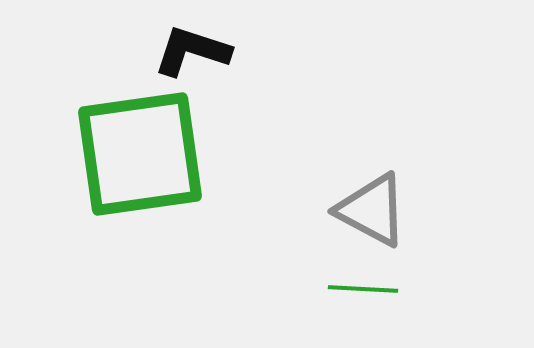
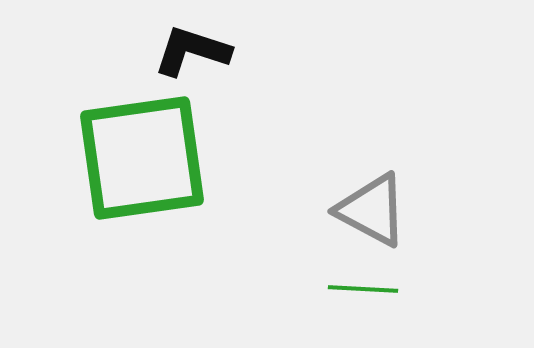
green square: moved 2 px right, 4 px down
